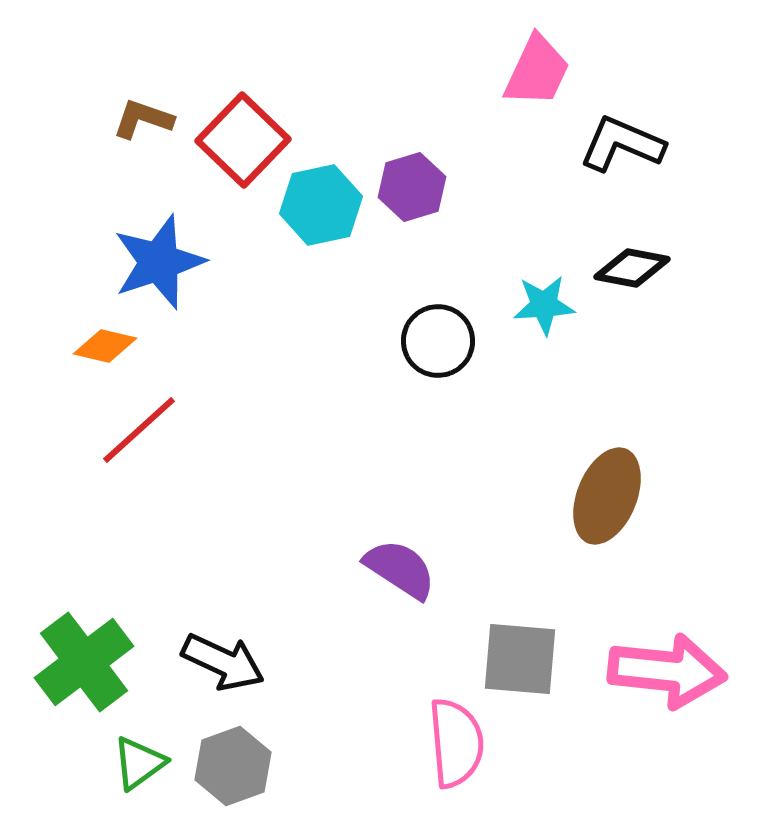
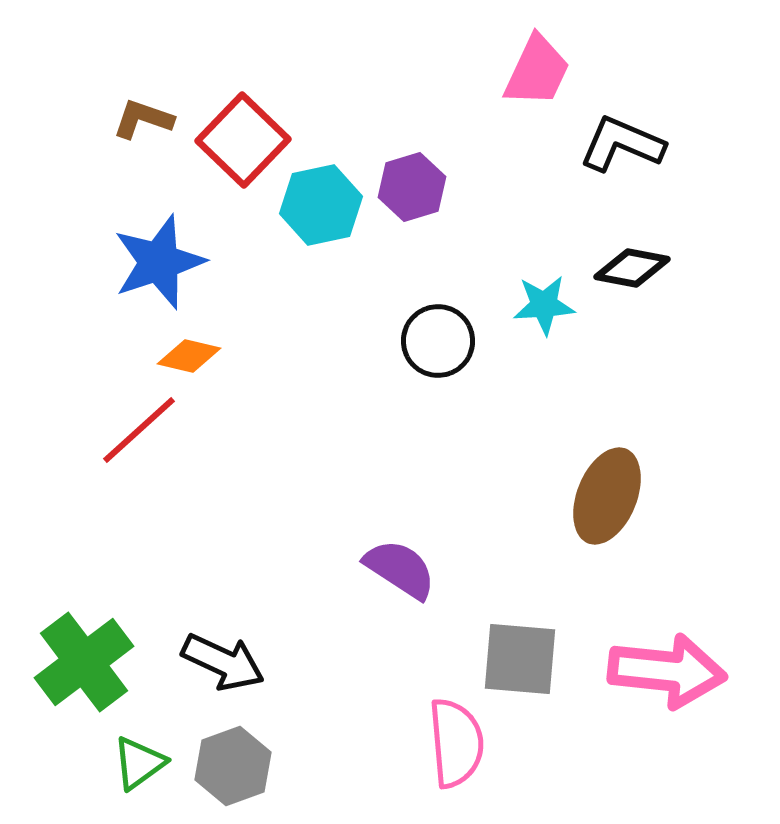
orange diamond: moved 84 px right, 10 px down
